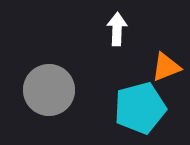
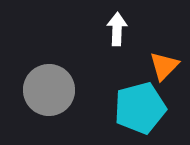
orange triangle: moved 2 px left, 1 px up; rotated 24 degrees counterclockwise
